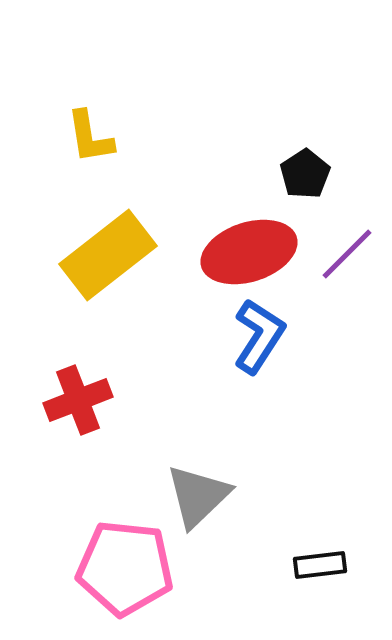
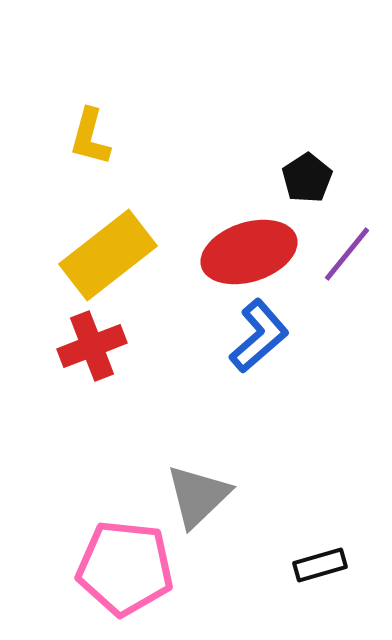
yellow L-shape: rotated 24 degrees clockwise
black pentagon: moved 2 px right, 4 px down
purple line: rotated 6 degrees counterclockwise
blue L-shape: rotated 16 degrees clockwise
red cross: moved 14 px right, 54 px up
black rectangle: rotated 9 degrees counterclockwise
